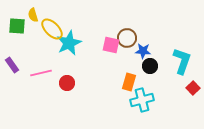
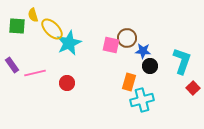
pink line: moved 6 px left
